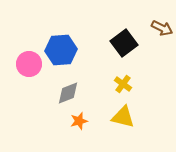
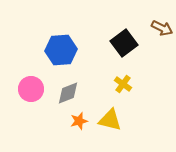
pink circle: moved 2 px right, 25 px down
yellow triangle: moved 13 px left, 3 px down
